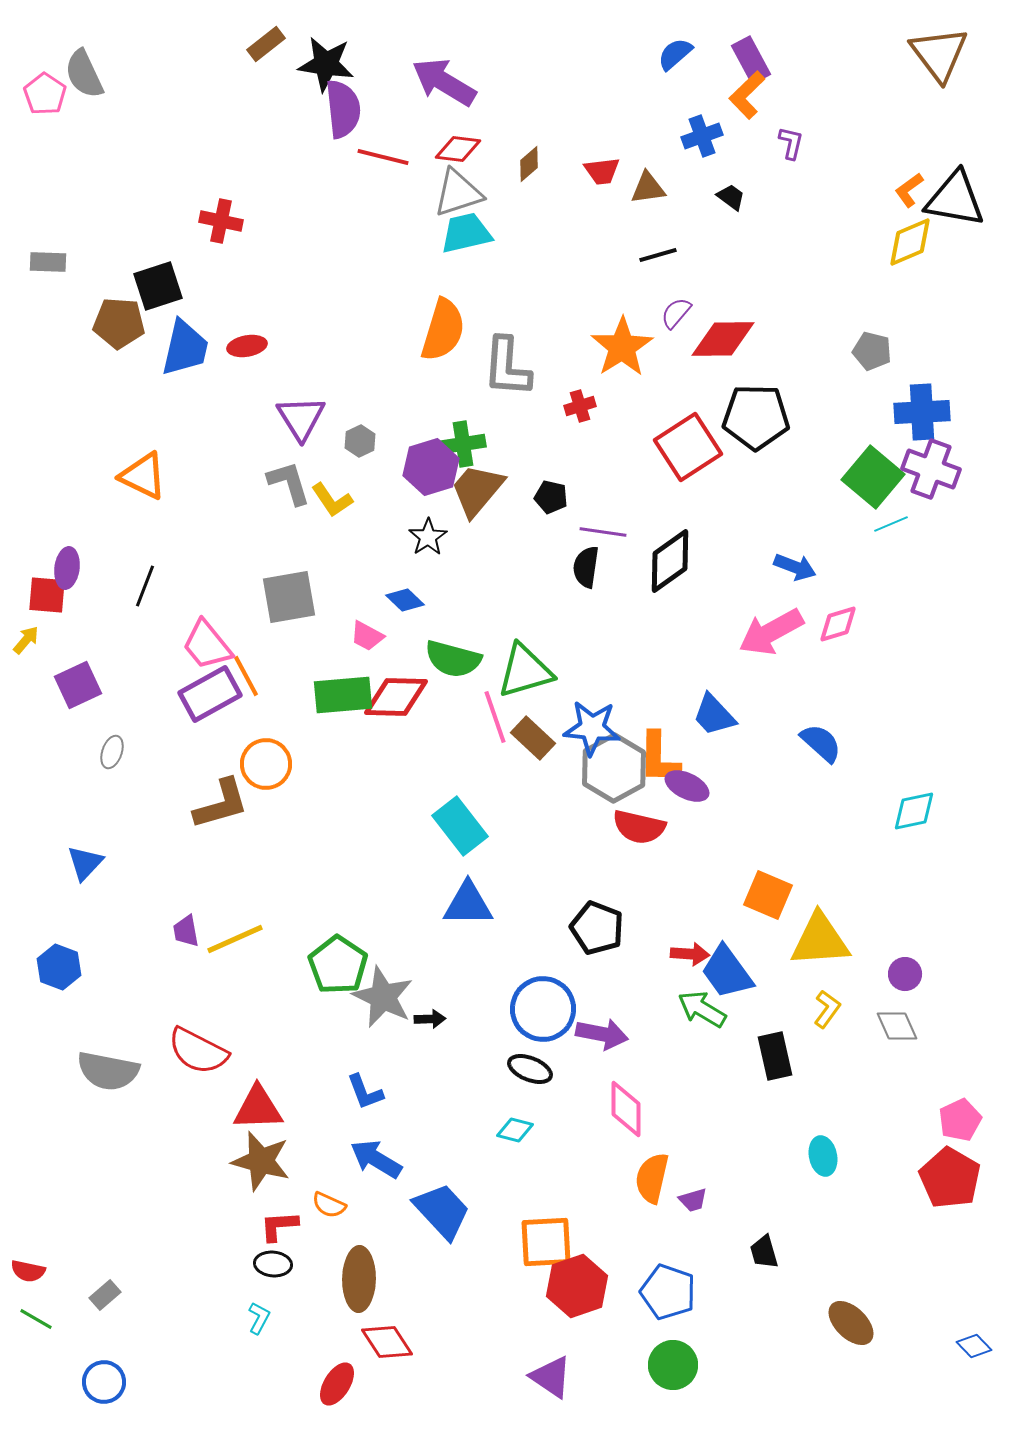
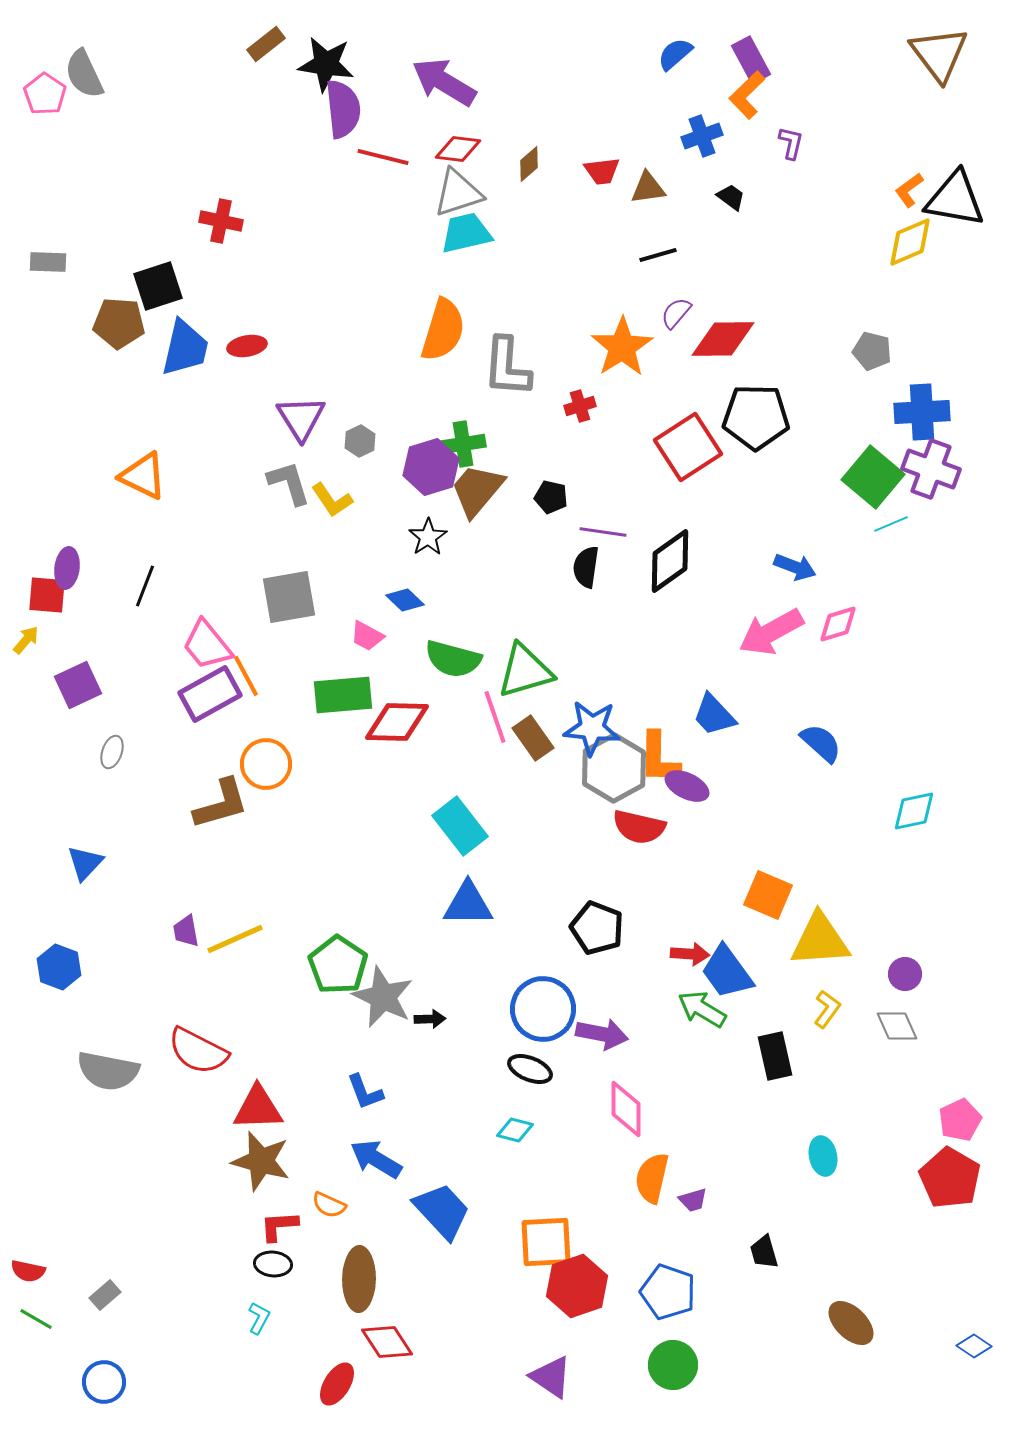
red diamond at (396, 697): moved 1 px right, 25 px down
brown rectangle at (533, 738): rotated 12 degrees clockwise
blue diamond at (974, 1346): rotated 12 degrees counterclockwise
